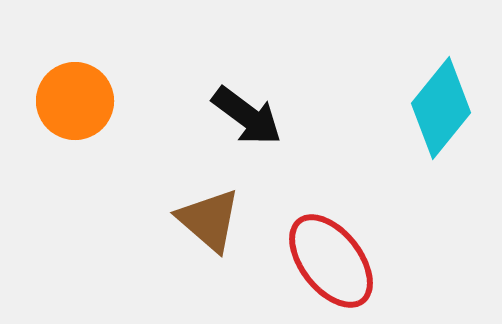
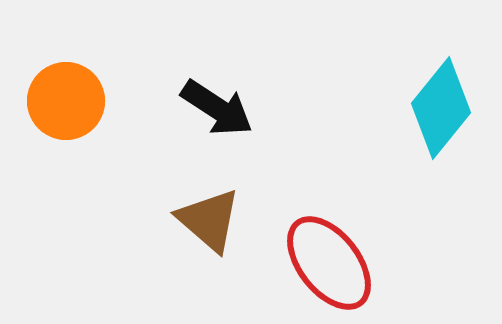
orange circle: moved 9 px left
black arrow: moved 30 px left, 8 px up; rotated 4 degrees counterclockwise
red ellipse: moved 2 px left, 2 px down
